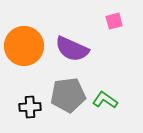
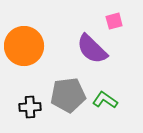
purple semicircle: moved 20 px right; rotated 20 degrees clockwise
